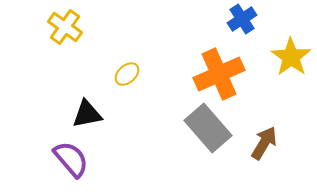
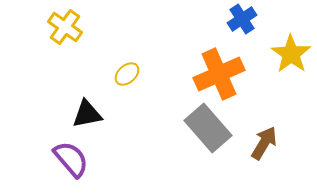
yellow star: moved 3 px up
